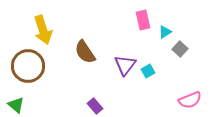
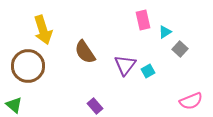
pink semicircle: moved 1 px right, 1 px down
green triangle: moved 2 px left
